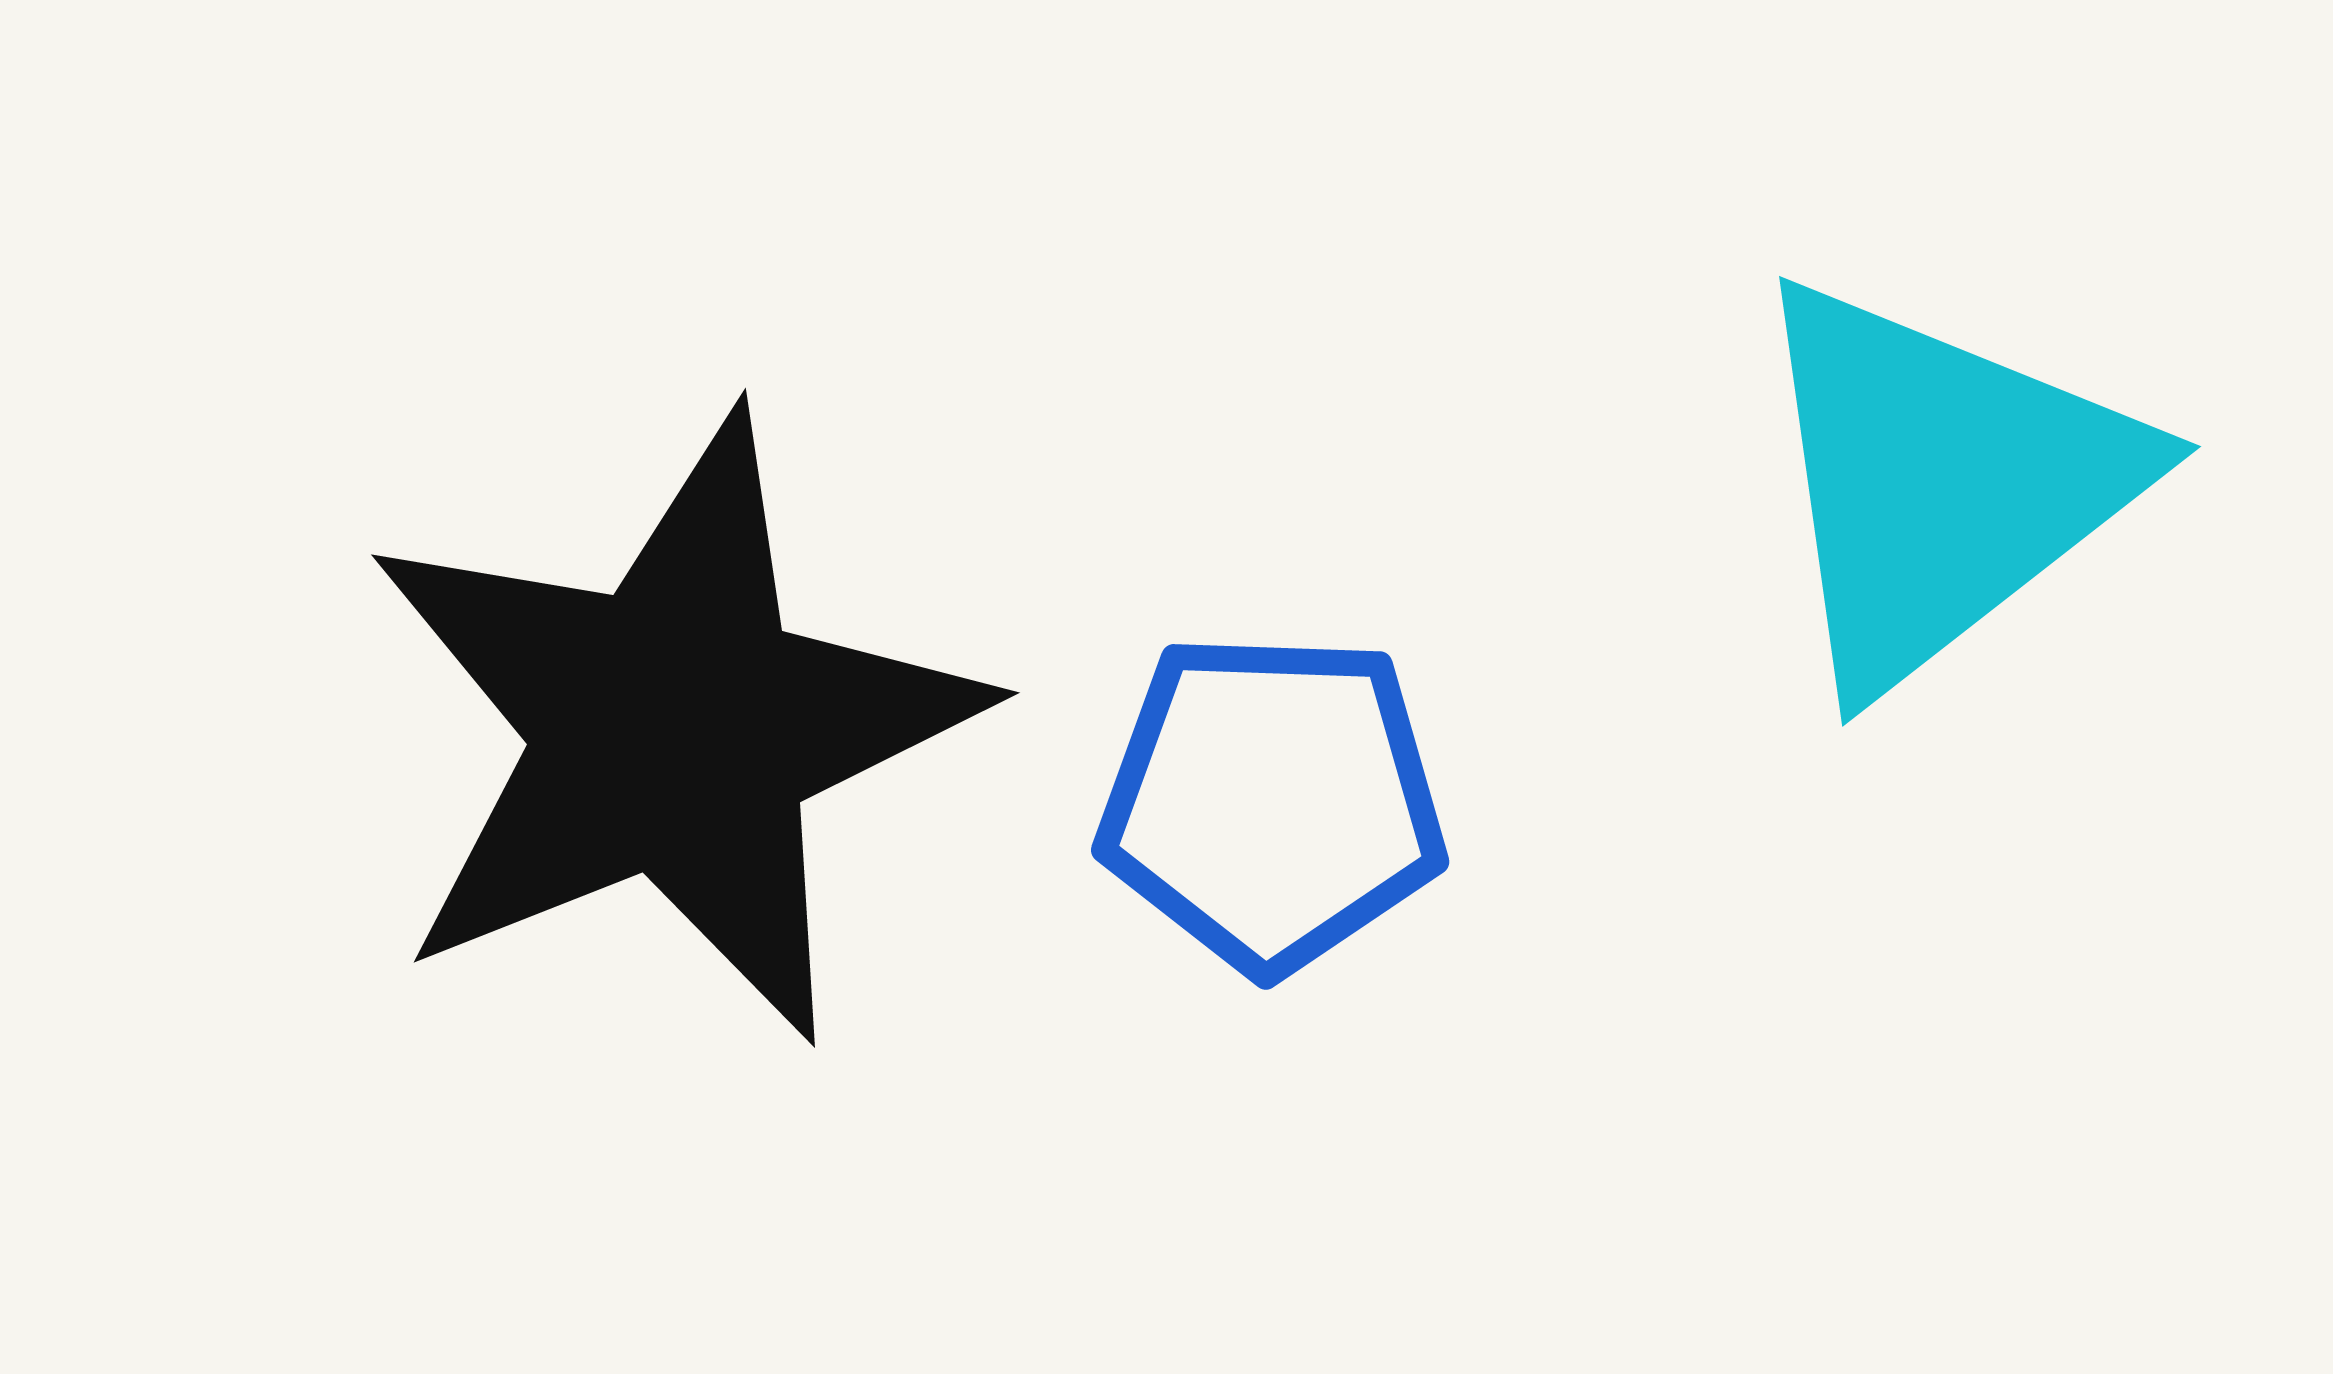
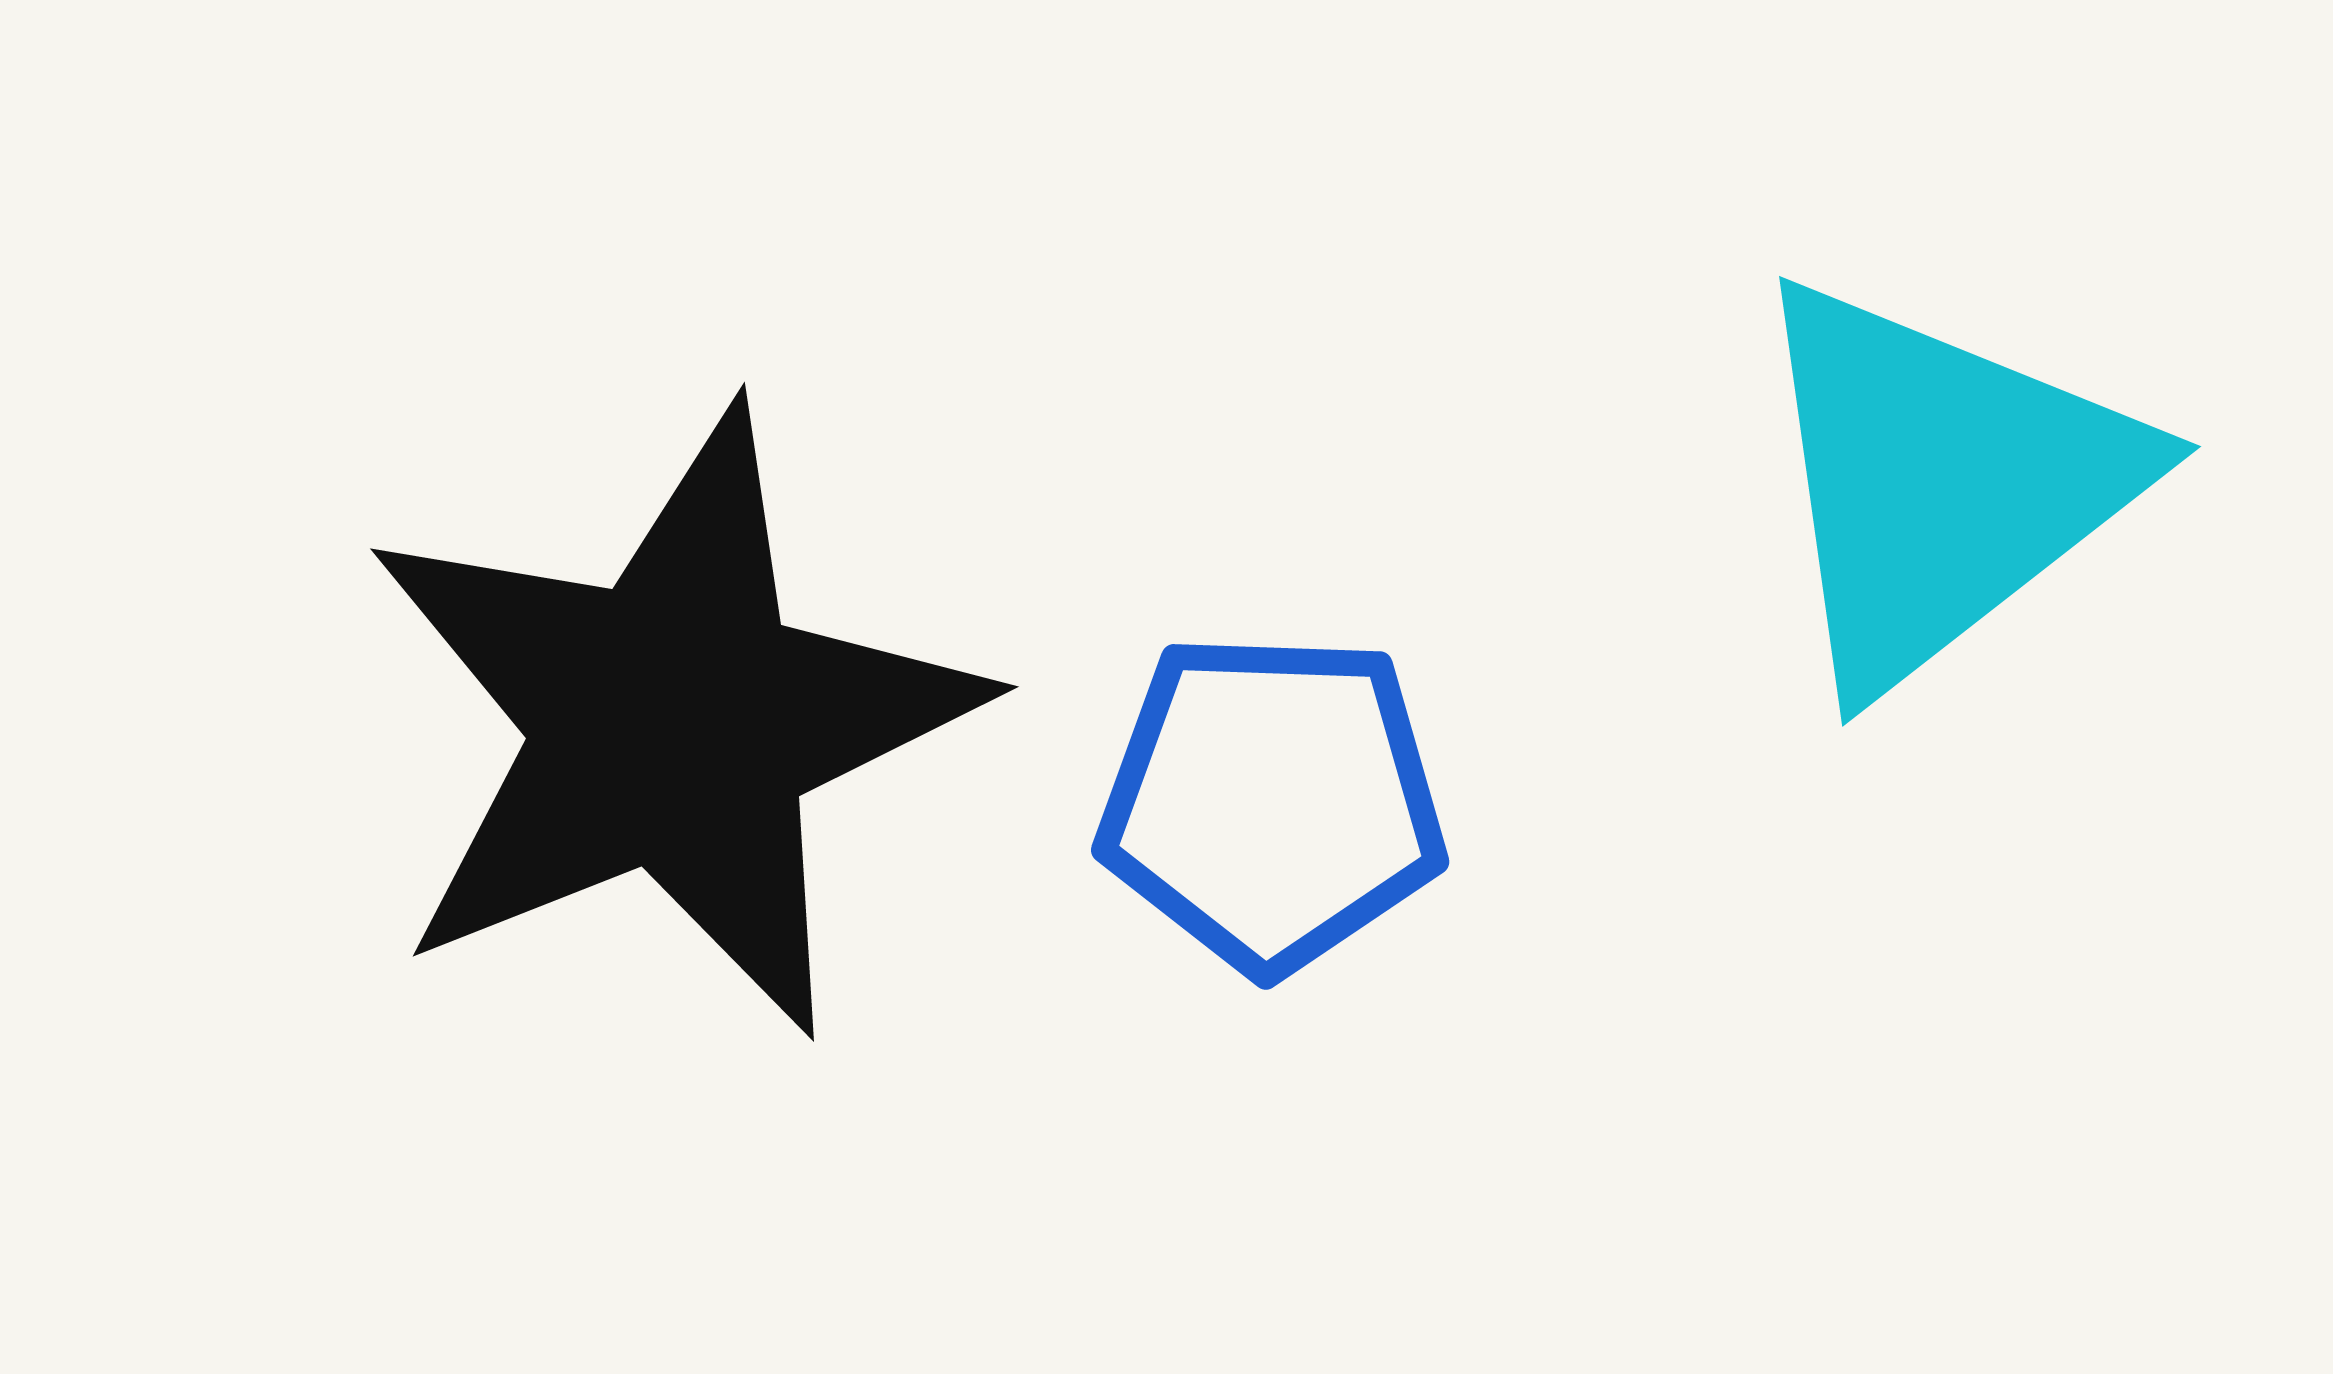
black star: moved 1 px left, 6 px up
